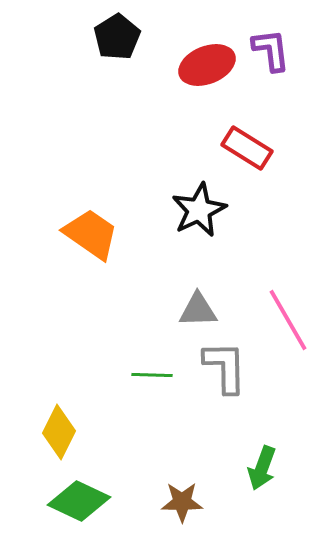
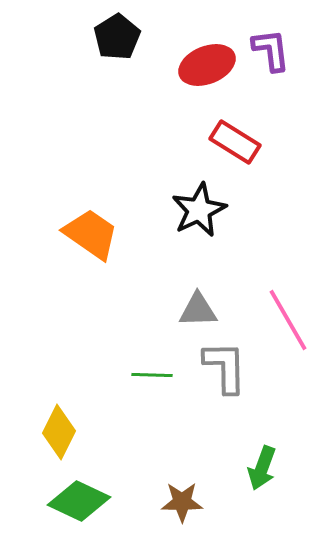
red rectangle: moved 12 px left, 6 px up
